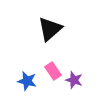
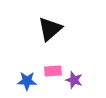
pink rectangle: rotated 60 degrees counterclockwise
blue star: rotated 12 degrees counterclockwise
